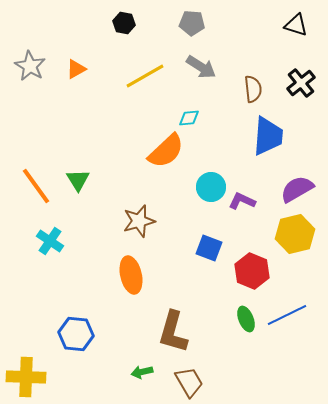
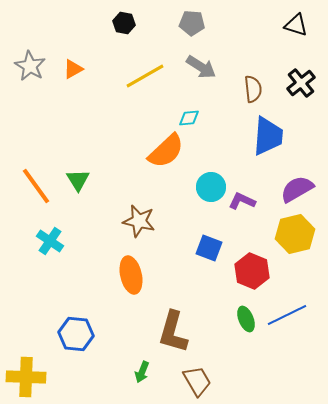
orange triangle: moved 3 px left
brown star: rotated 28 degrees clockwise
green arrow: rotated 55 degrees counterclockwise
brown trapezoid: moved 8 px right, 1 px up
